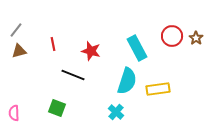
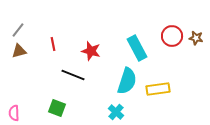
gray line: moved 2 px right
brown star: rotated 24 degrees counterclockwise
